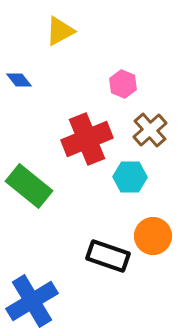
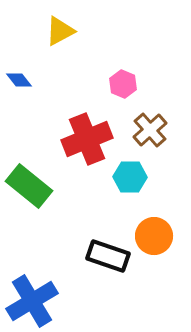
orange circle: moved 1 px right
